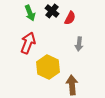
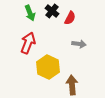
gray arrow: rotated 88 degrees counterclockwise
